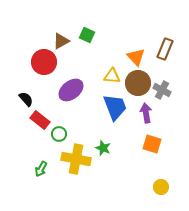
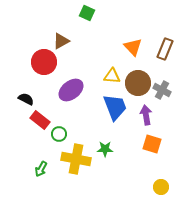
green square: moved 22 px up
orange triangle: moved 3 px left, 10 px up
black semicircle: rotated 21 degrees counterclockwise
purple arrow: moved 2 px down
green star: moved 2 px right, 1 px down; rotated 21 degrees counterclockwise
